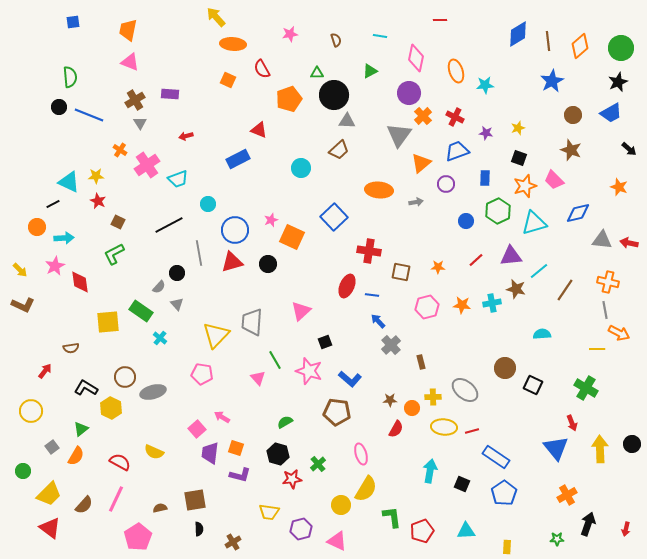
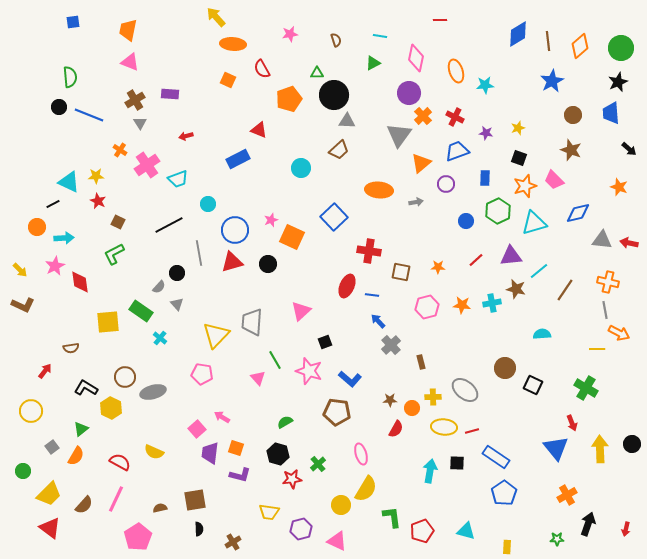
green triangle at (370, 71): moved 3 px right, 8 px up
blue trapezoid at (611, 113): rotated 115 degrees clockwise
black square at (462, 484): moved 5 px left, 21 px up; rotated 21 degrees counterclockwise
cyan triangle at (466, 531): rotated 18 degrees clockwise
